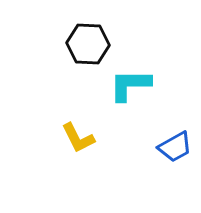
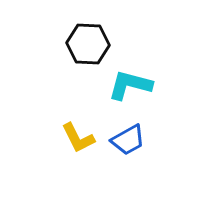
cyan L-shape: rotated 15 degrees clockwise
blue trapezoid: moved 47 px left, 7 px up
